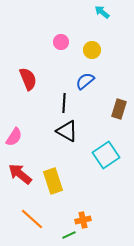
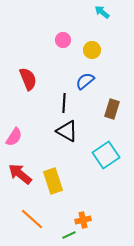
pink circle: moved 2 px right, 2 px up
brown rectangle: moved 7 px left
